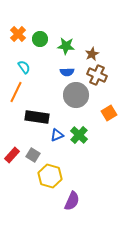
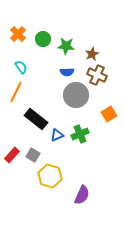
green circle: moved 3 px right
cyan semicircle: moved 3 px left
orange square: moved 1 px down
black rectangle: moved 1 px left, 2 px down; rotated 30 degrees clockwise
green cross: moved 1 px right, 1 px up; rotated 24 degrees clockwise
purple semicircle: moved 10 px right, 6 px up
